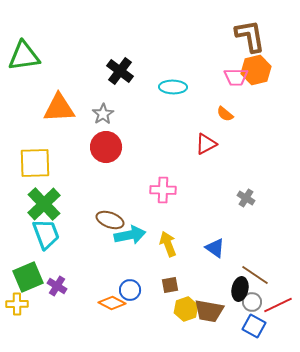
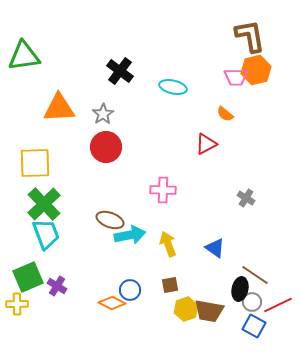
cyan ellipse: rotated 12 degrees clockwise
